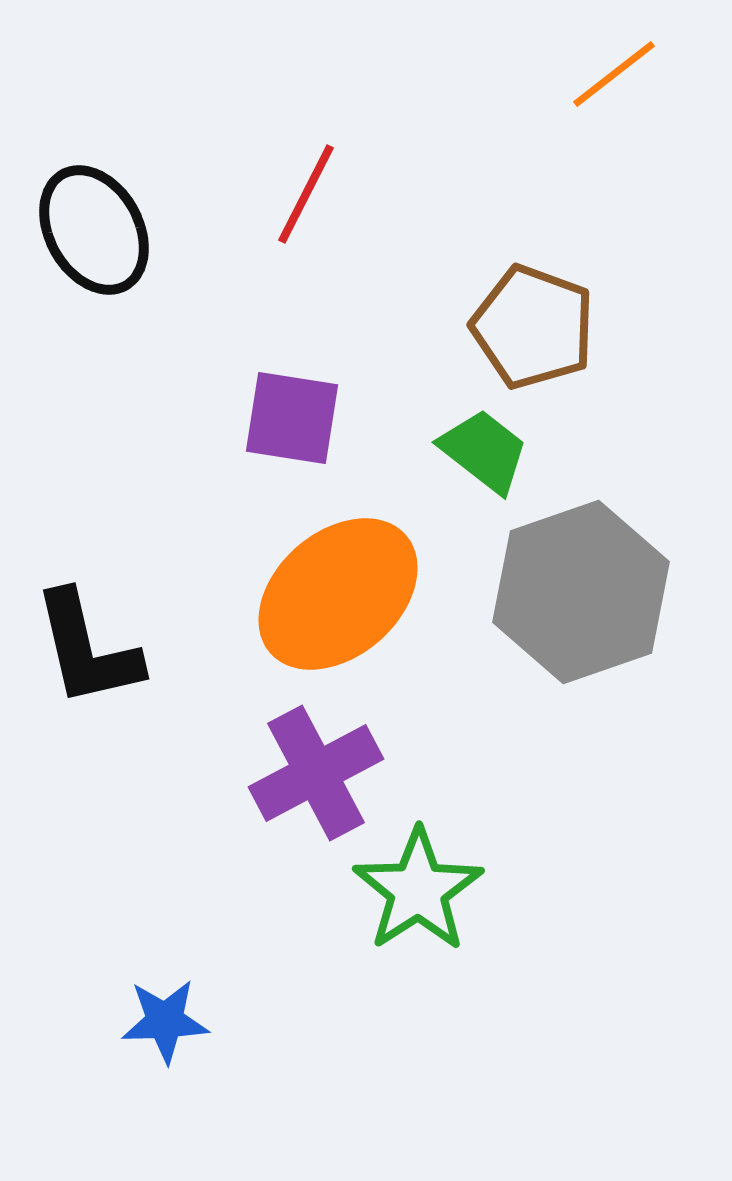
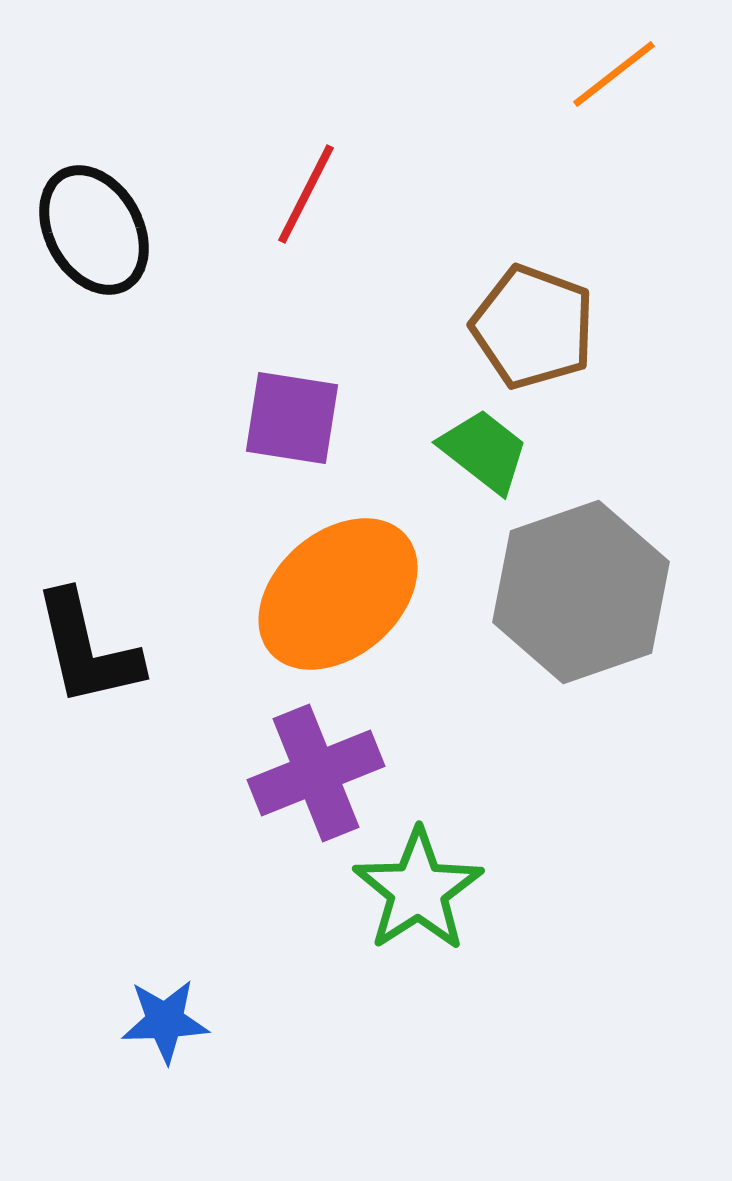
purple cross: rotated 6 degrees clockwise
